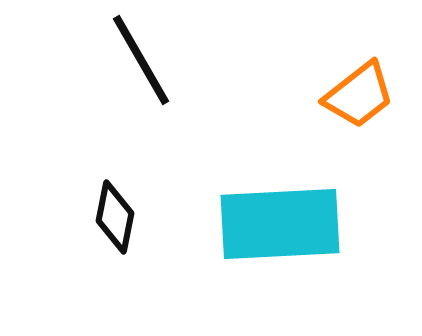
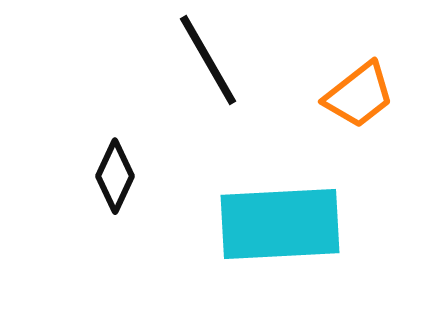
black line: moved 67 px right
black diamond: moved 41 px up; rotated 14 degrees clockwise
